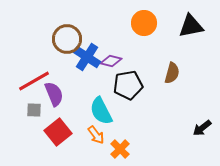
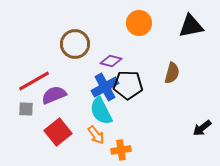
orange circle: moved 5 px left
brown circle: moved 8 px right, 5 px down
blue cross: moved 18 px right, 30 px down; rotated 28 degrees clockwise
black pentagon: rotated 12 degrees clockwise
purple semicircle: moved 1 px down; rotated 90 degrees counterclockwise
gray square: moved 8 px left, 1 px up
orange cross: moved 1 px right, 1 px down; rotated 36 degrees clockwise
